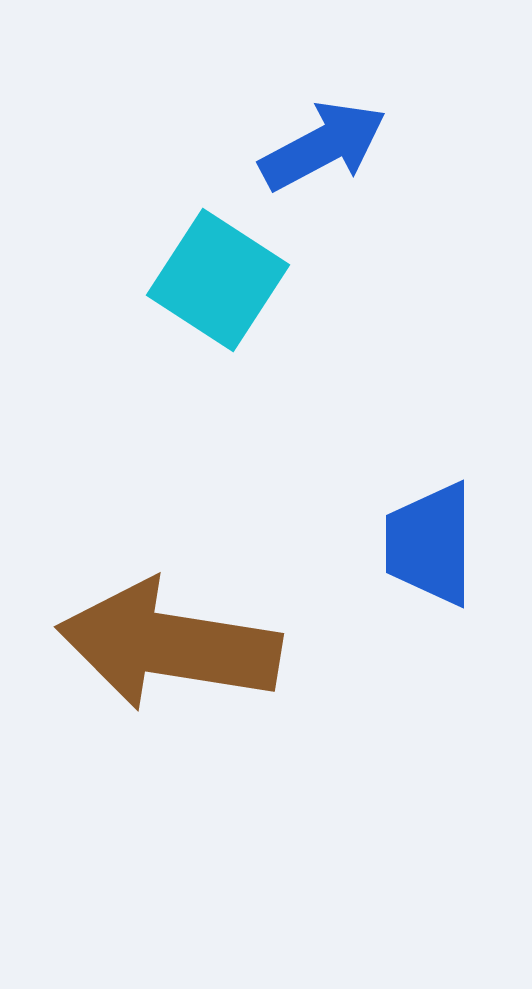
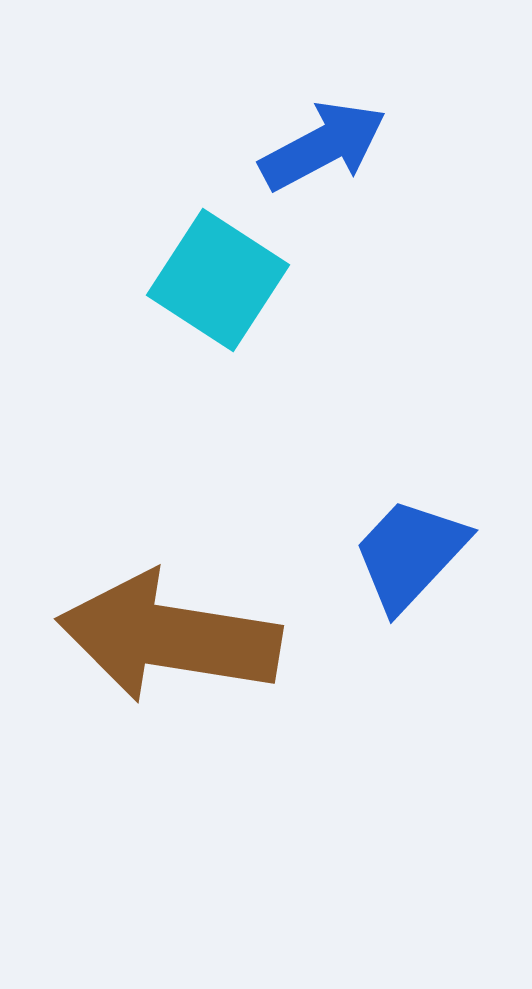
blue trapezoid: moved 20 px left, 10 px down; rotated 43 degrees clockwise
brown arrow: moved 8 px up
